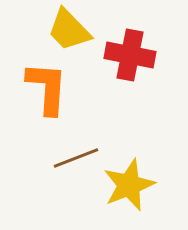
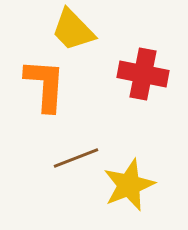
yellow trapezoid: moved 4 px right
red cross: moved 13 px right, 19 px down
orange L-shape: moved 2 px left, 3 px up
